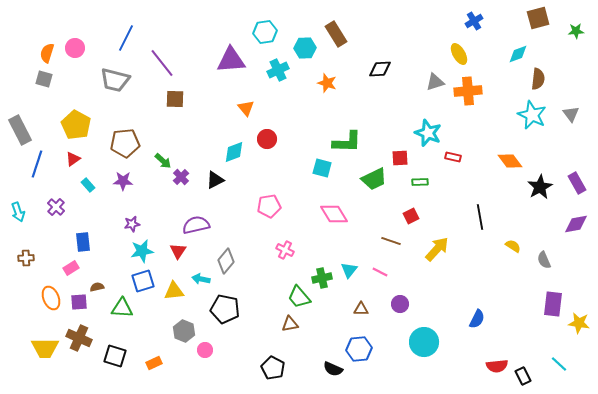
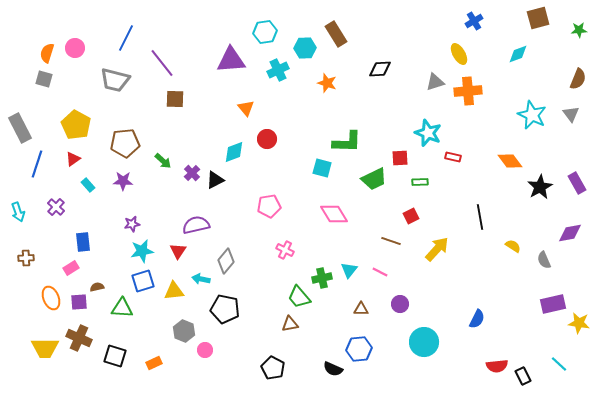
green star at (576, 31): moved 3 px right, 1 px up
brown semicircle at (538, 79): moved 40 px right; rotated 15 degrees clockwise
gray rectangle at (20, 130): moved 2 px up
purple cross at (181, 177): moved 11 px right, 4 px up
purple diamond at (576, 224): moved 6 px left, 9 px down
purple rectangle at (553, 304): rotated 70 degrees clockwise
